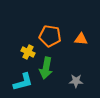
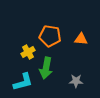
yellow cross: rotated 32 degrees clockwise
